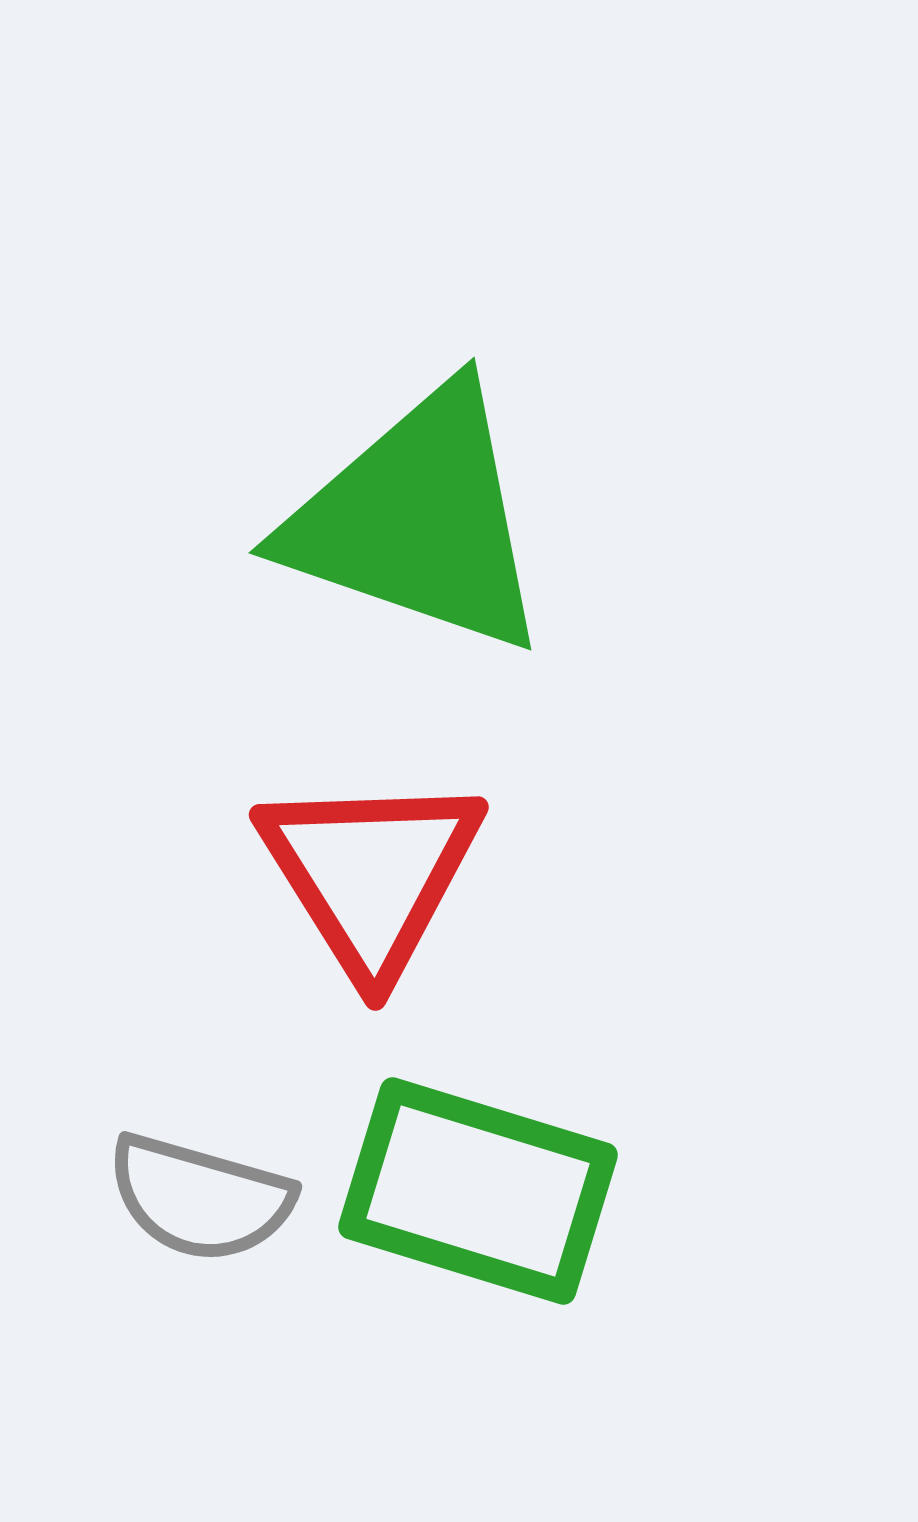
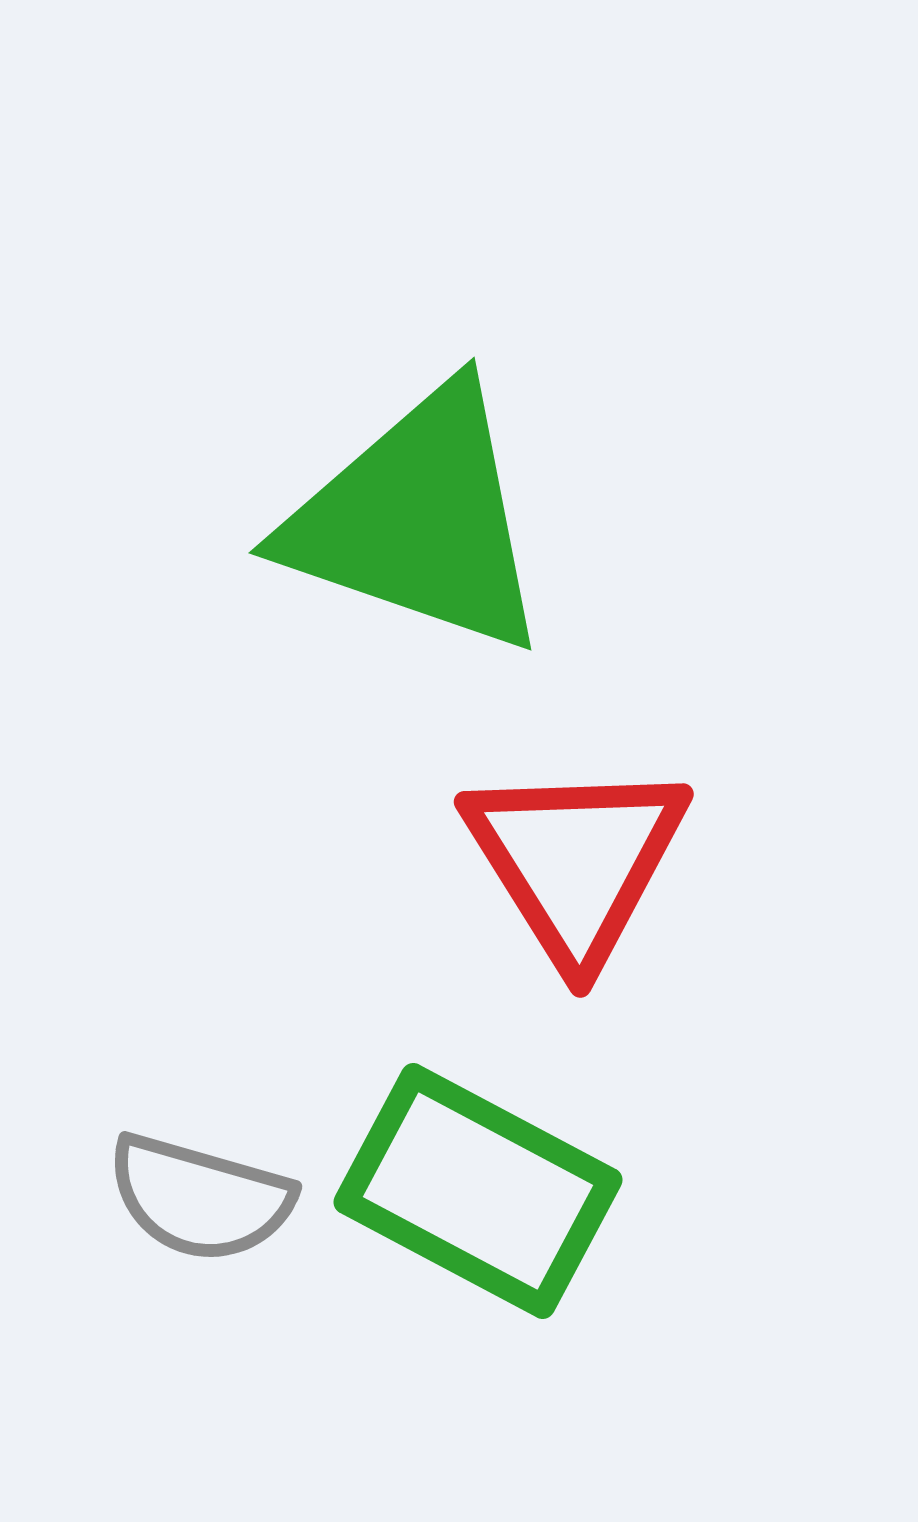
red triangle: moved 205 px right, 13 px up
green rectangle: rotated 11 degrees clockwise
